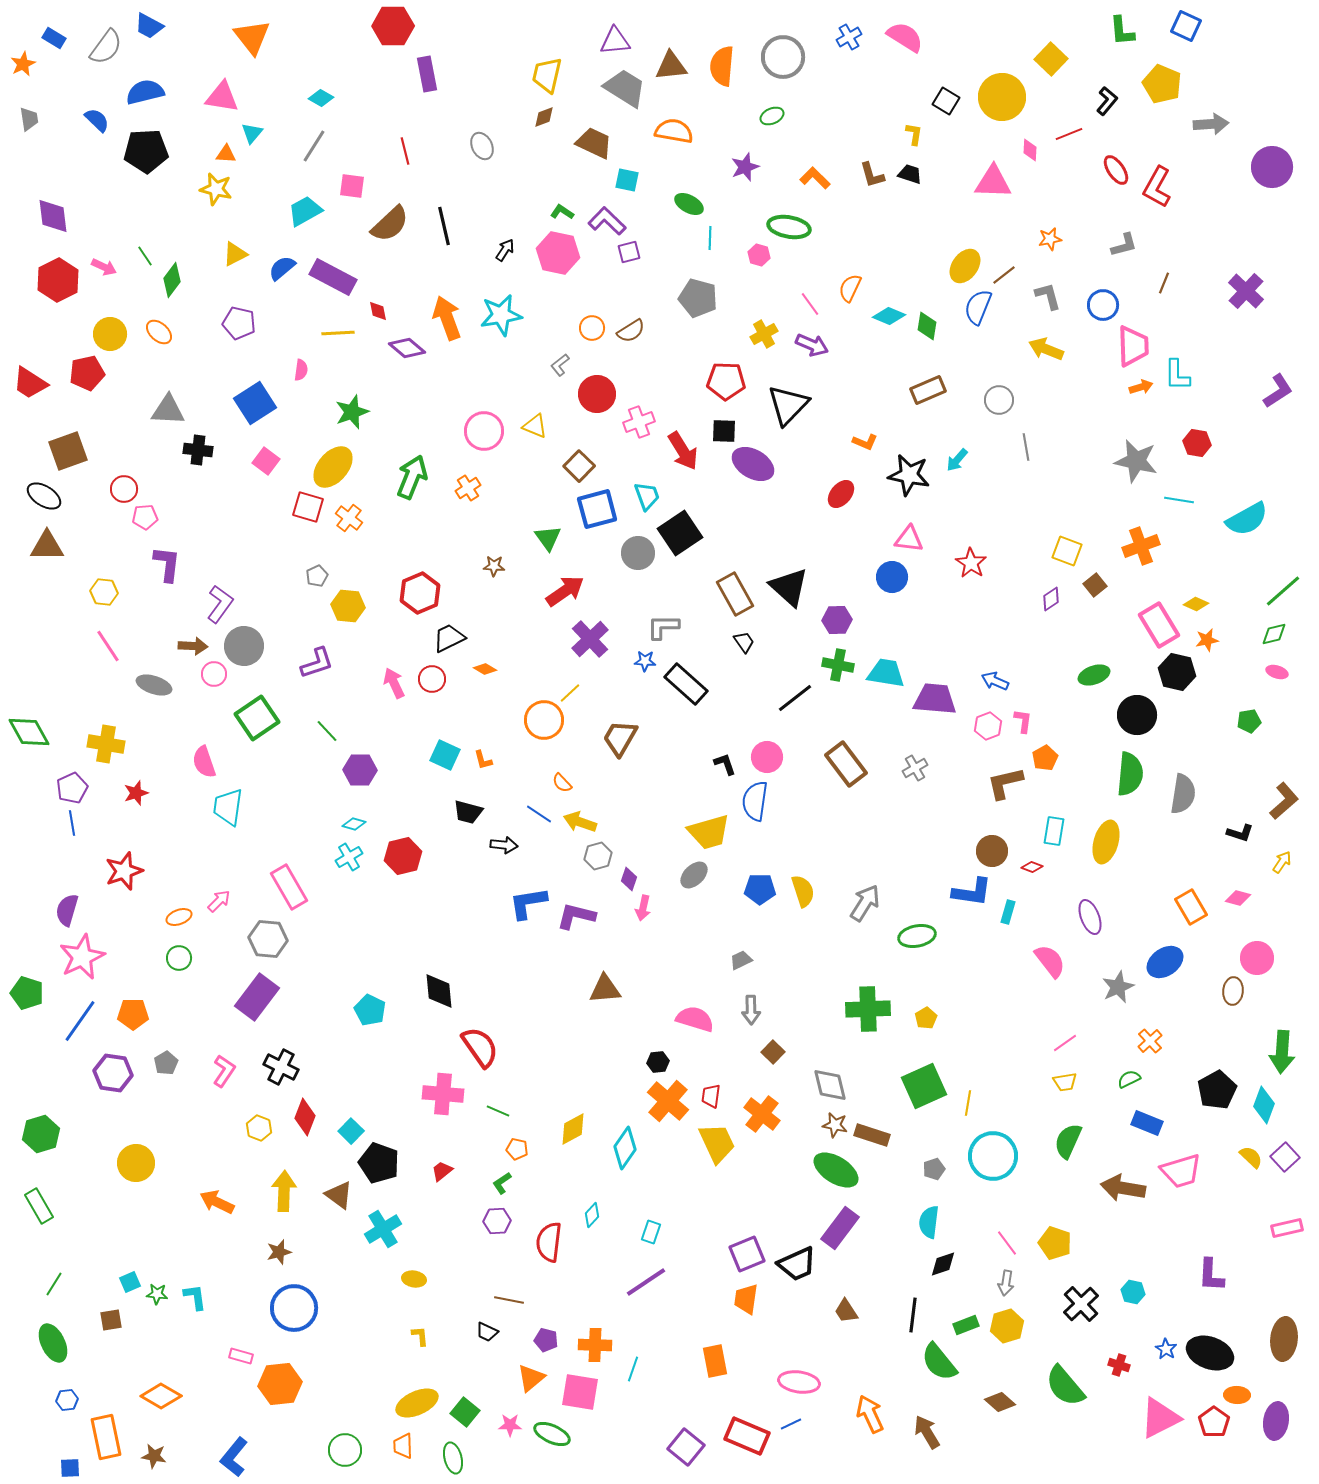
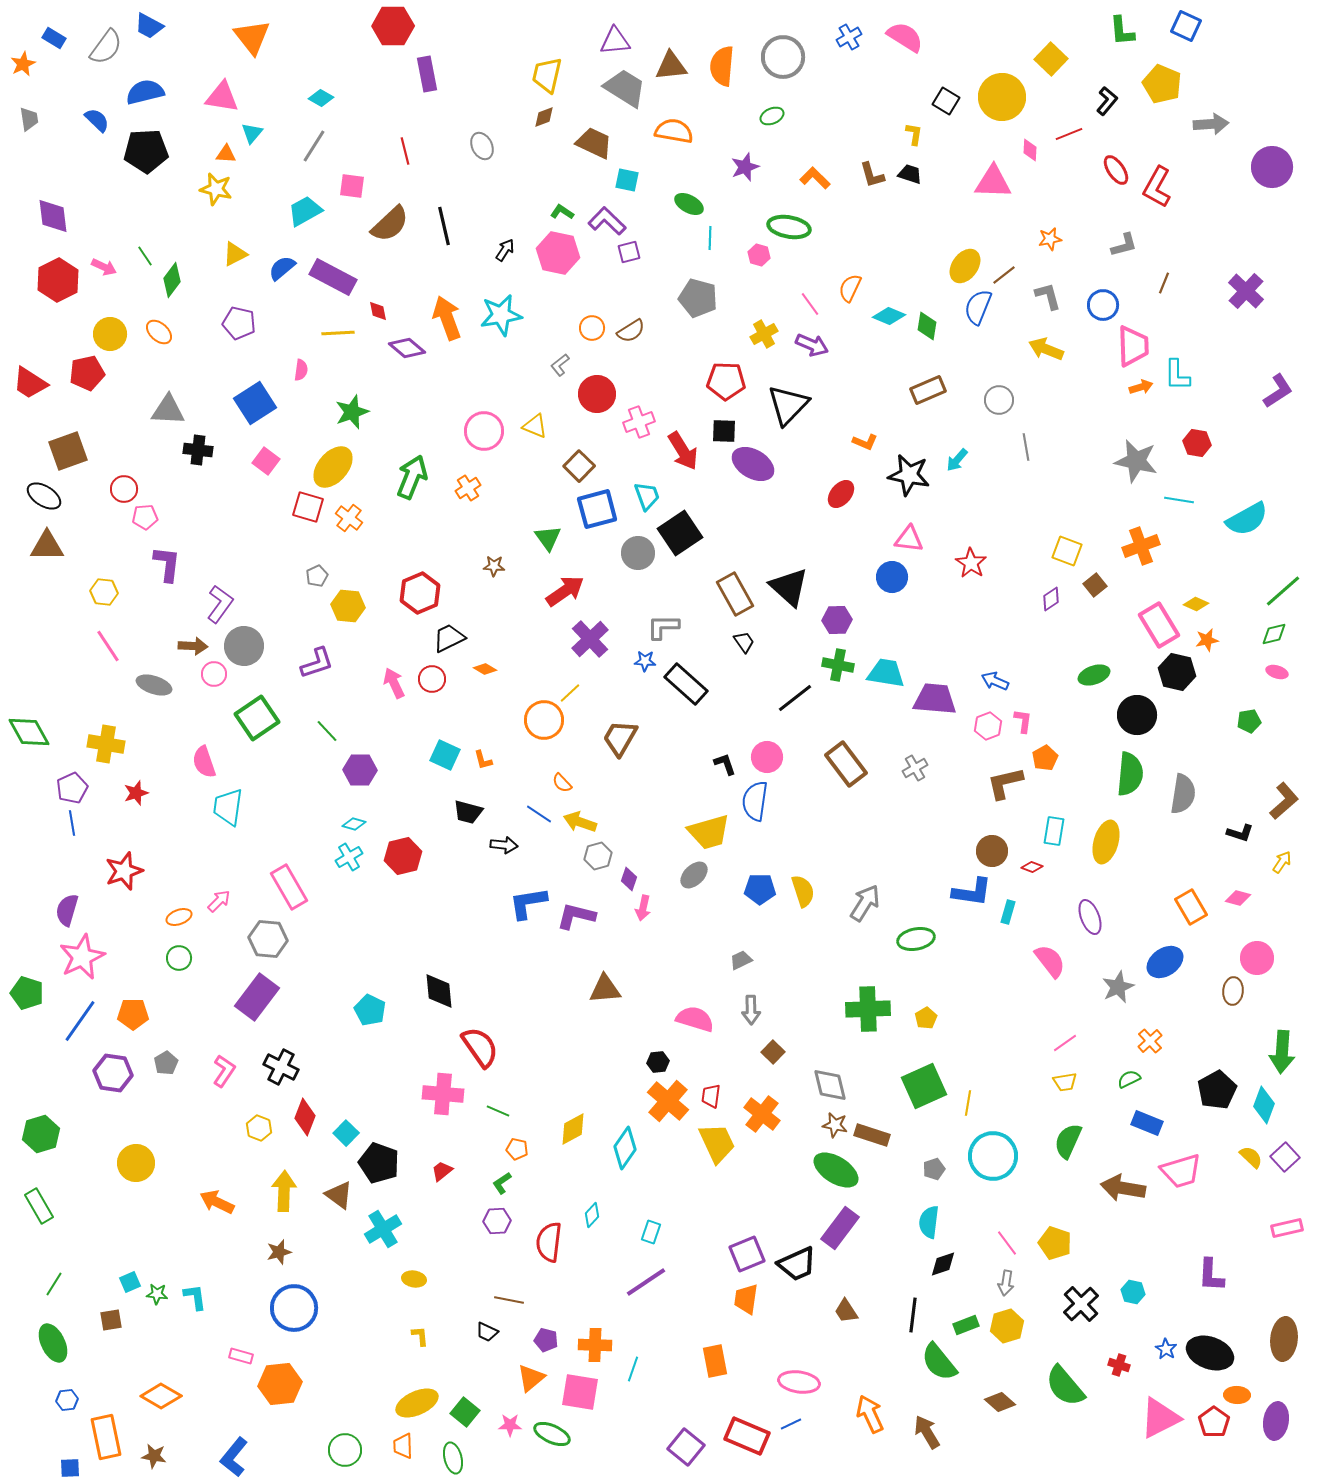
green ellipse at (917, 936): moved 1 px left, 3 px down
cyan square at (351, 1131): moved 5 px left, 2 px down
